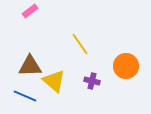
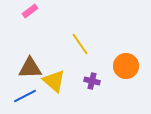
brown triangle: moved 2 px down
blue line: rotated 50 degrees counterclockwise
